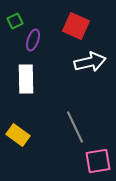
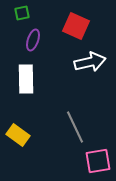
green square: moved 7 px right, 8 px up; rotated 14 degrees clockwise
